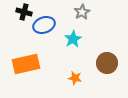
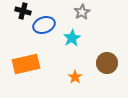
black cross: moved 1 px left, 1 px up
cyan star: moved 1 px left, 1 px up
orange star: moved 1 px up; rotated 24 degrees clockwise
